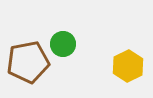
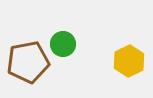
yellow hexagon: moved 1 px right, 5 px up
